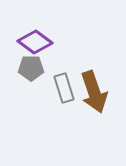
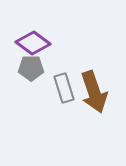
purple diamond: moved 2 px left, 1 px down
